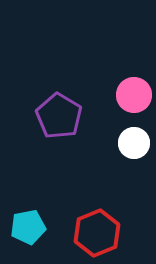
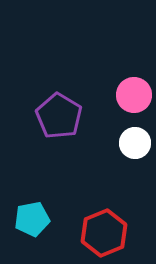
white circle: moved 1 px right
cyan pentagon: moved 4 px right, 8 px up
red hexagon: moved 7 px right
